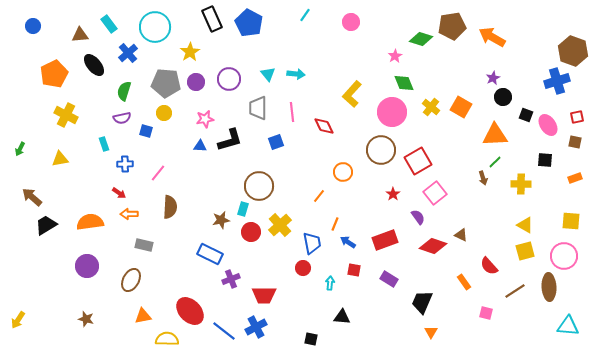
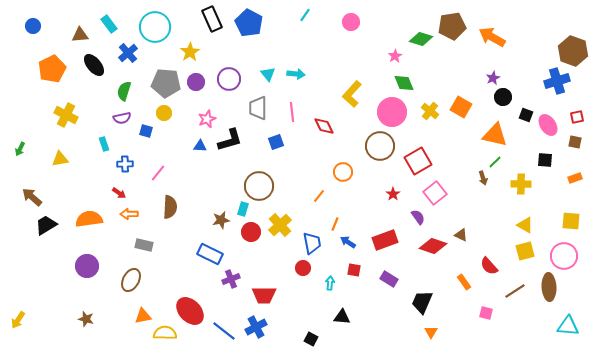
orange pentagon at (54, 74): moved 2 px left, 5 px up
yellow cross at (431, 107): moved 1 px left, 4 px down
pink star at (205, 119): moved 2 px right; rotated 12 degrees counterclockwise
orange triangle at (495, 135): rotated 16 degrees clockwise
brown circle at (381, 150): moved 1 px left, 4 px up
orange semicircle at (90, 222): moved 1 px left, 3 px up
yellow semicircle at (167, 339): moved 2 px left, 6 px up
black square at (311, 339): rotated 16 degrees clockwise
